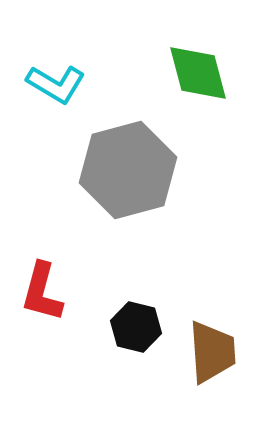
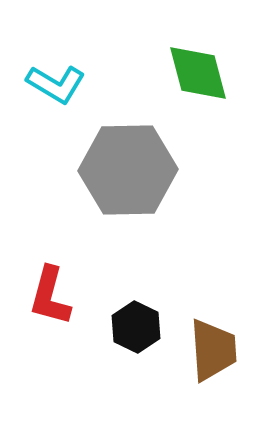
gray hexagon: rotated 14 degrees clockwise
red L-shape: moved 8 px right, 4 px down
black hexagon: rotated 12 degrees clockwise
brown trapezoid: moved 1 px right, 2 px up
